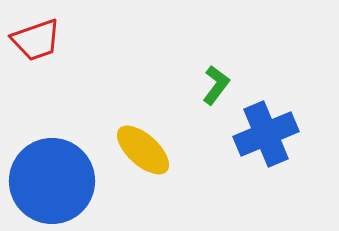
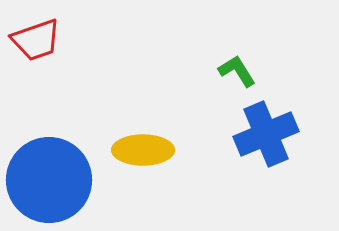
green L-shape: moved 21 px right, 14 px up; rotated 69 degrees counterclockwise
yellow ellipse: rotated 42 degrees counterclockwise
blue circle: moved 3 px left, 1 px up
